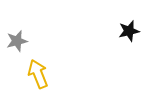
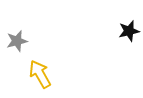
yellow arrow: moved 2 px right; rotated 8 degrees counterclockwise
